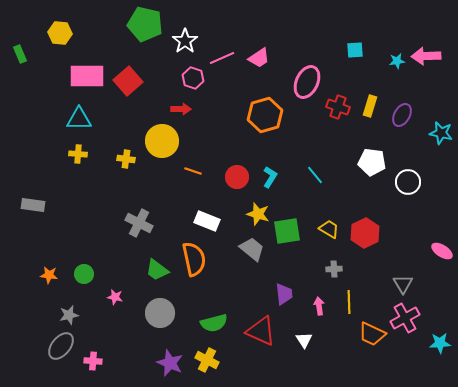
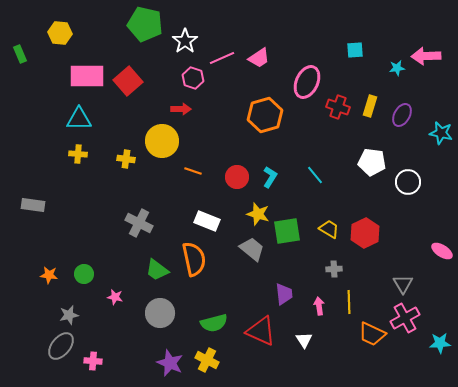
cyan star at (397, 61): moved 7 px down
